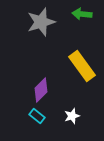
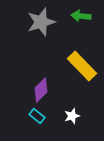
green arrow: moved 1 px left, 2 px down
yellow rectangle: rotated 8 degrees counterclockwise
